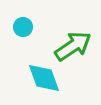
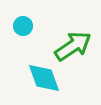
cyan circle: moved 1 px up
